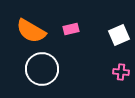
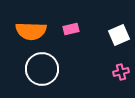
orange semicircle: rotated 28 degrees counterclockwise
pink cross: rotated 21 degrees counterclockwise
